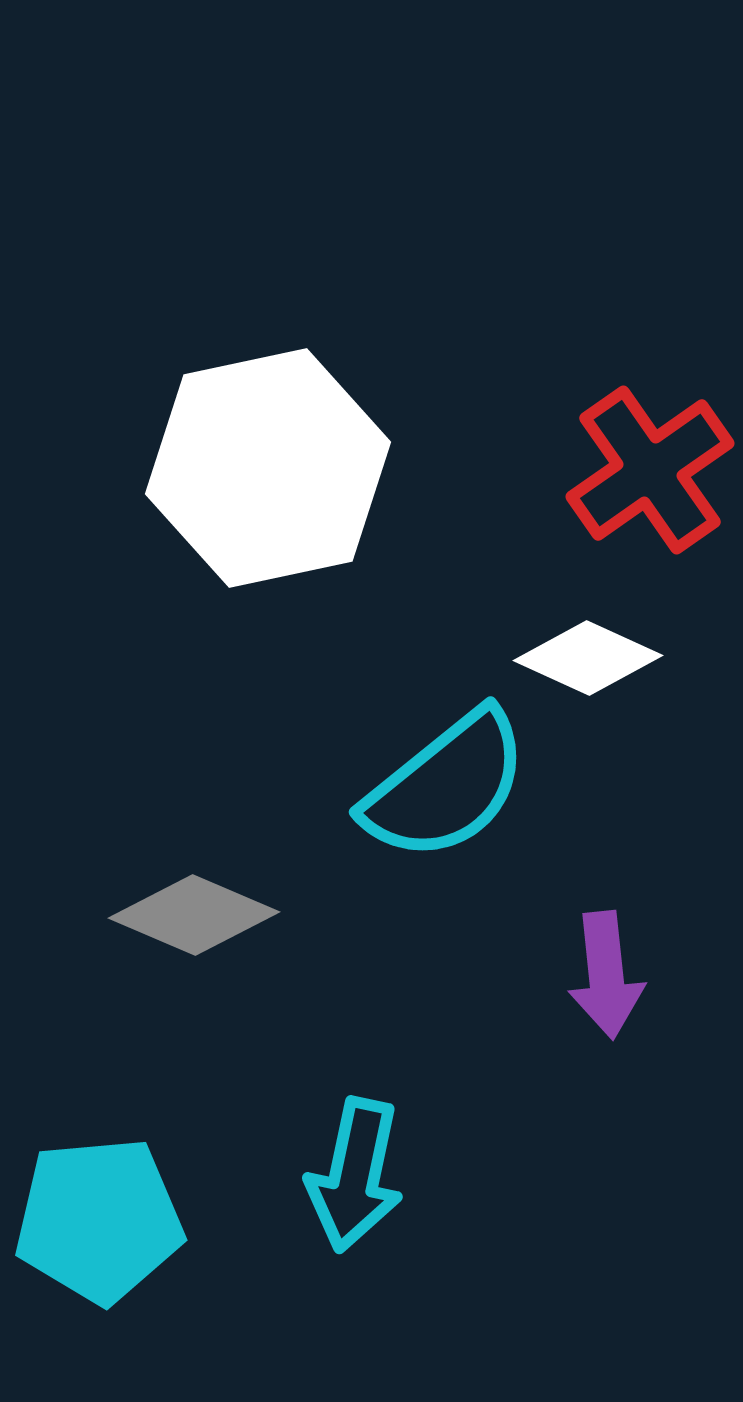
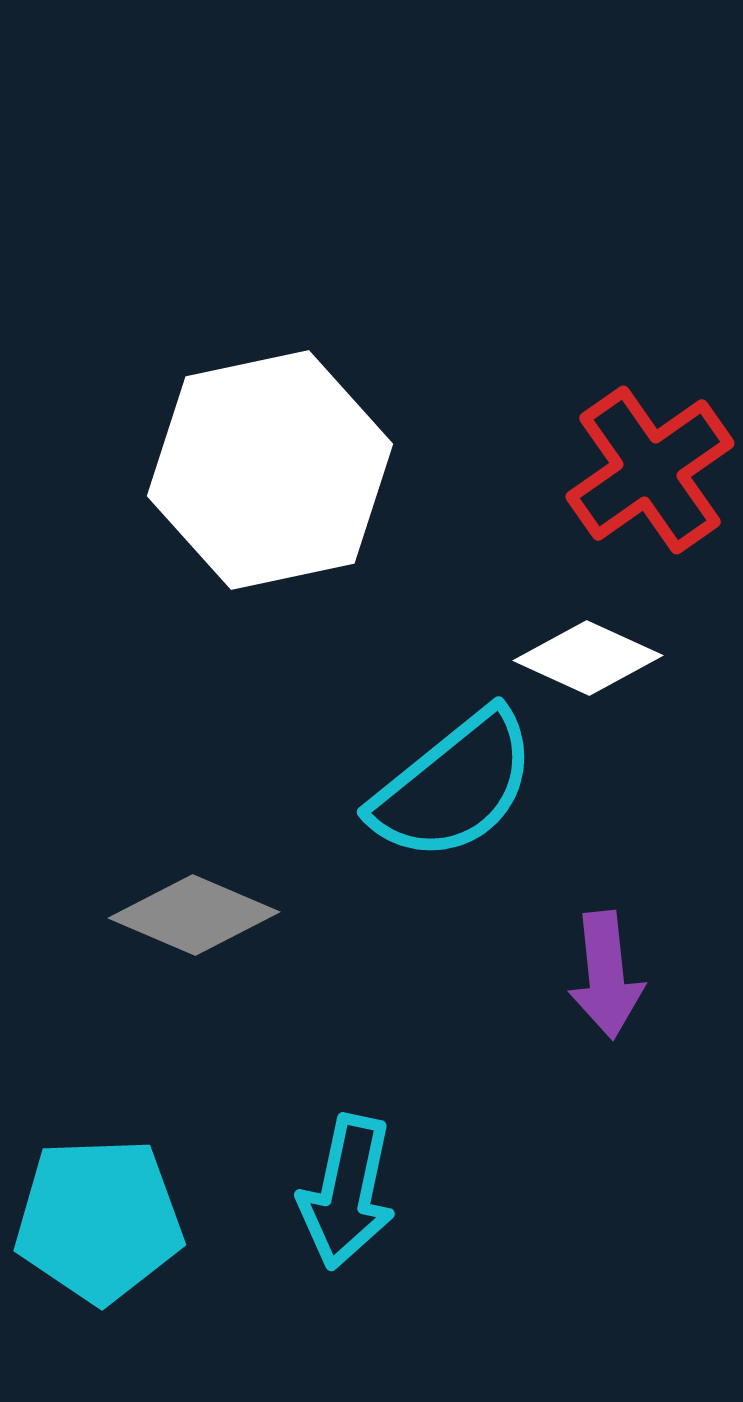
white hexagon: moved 2 px right, 2 px down
cyan semicircle: moved 8 px right
cyan arrow: moved 8 px left, 17 px down
cyan pentagon: rotated 3 degrees clockwise
